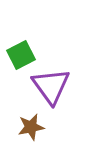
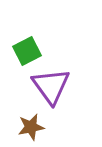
green square: moved 6 px right, 4 px up
